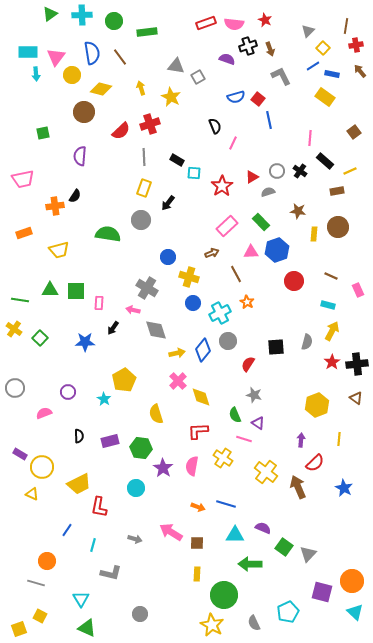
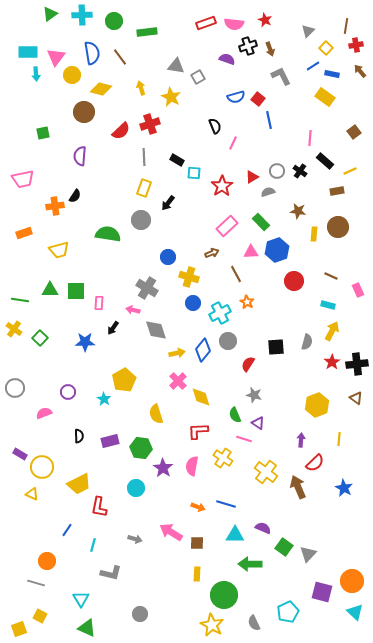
yellow square at (323, 48): moved 3 px right
